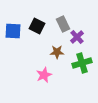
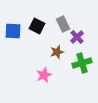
brown star: rotated 16 degrees counterclockwise
